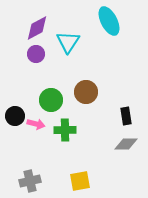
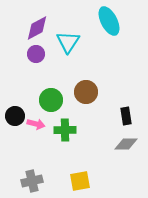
gray cross: moved 2 px right
